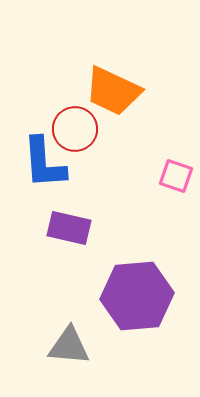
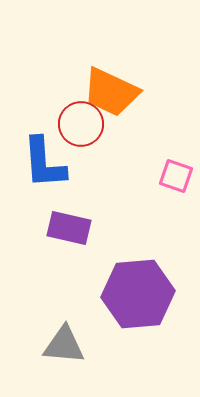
orange trapezoid: moved 2 px left, 1 px down
red circle: moved 6 px right, 5 px up
purple hexagon: moved 1 px right, 2 px up
gray triangle: moved 5 px left, 1 px up
